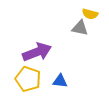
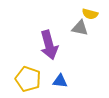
purple arrow: moved 12 px right, 7 px up; rotated 96 degrees clockwise
